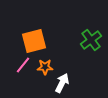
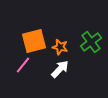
green cross: moved 2 px down
orange star: moved 15 px right, 20 px up; rotated 14 degrees clockwise
white arrow: moved 2 px left, 14 px up; rotated 18 degrees clockwise
